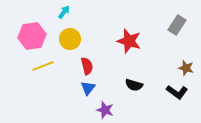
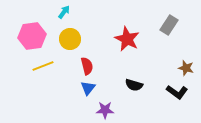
gray rectangle: moved 8 px left
red star: moved 2 px left, 2 px up; rotated 10 degrees clockwise
purple star: rotated 18 degrees counterclockwise
